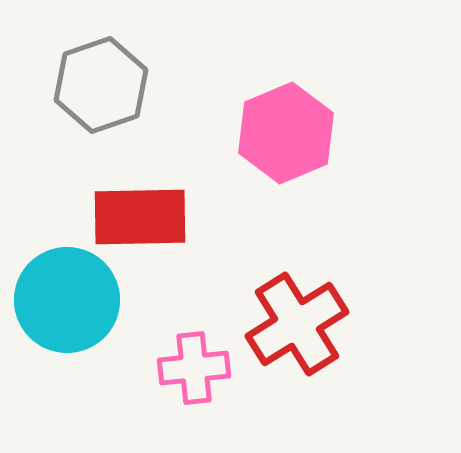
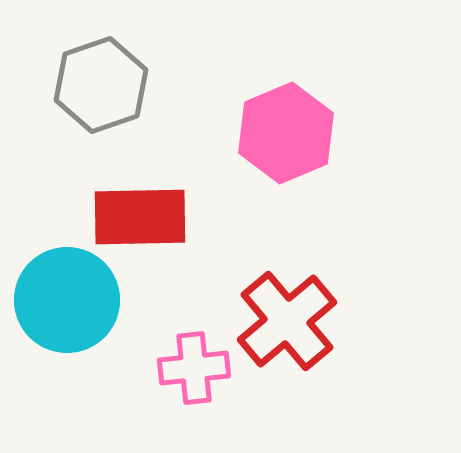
red cross: moved 10 px left, 3 px up; rotated 8 degrees counterclockwise
